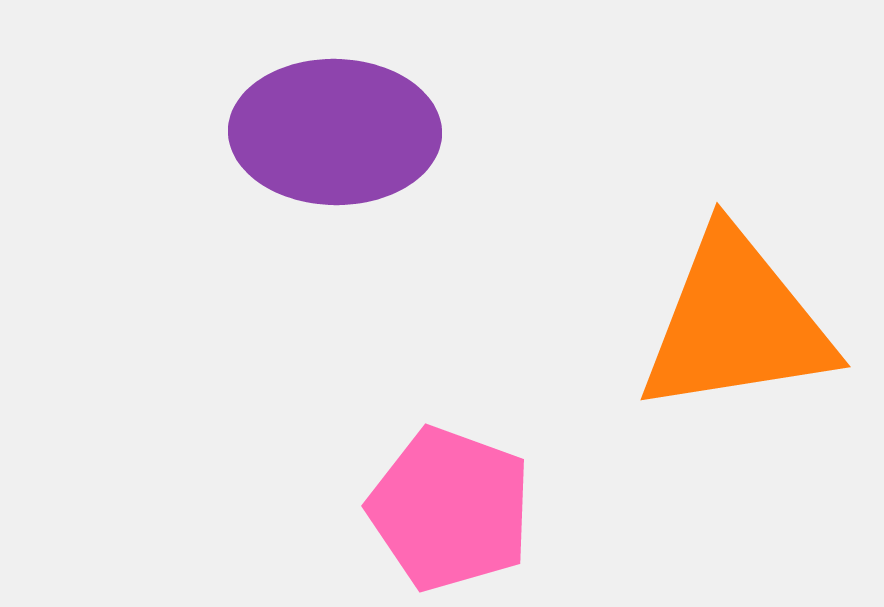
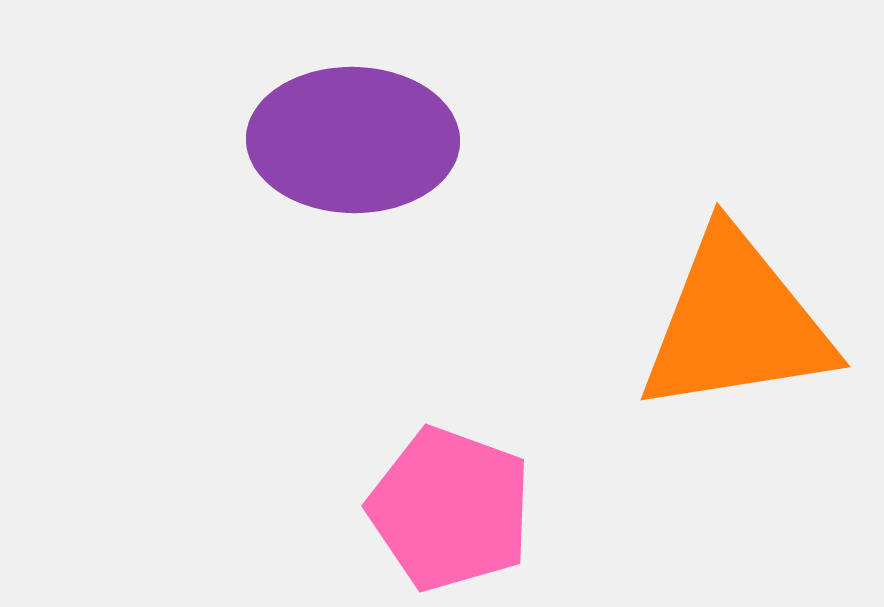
purple ellipse: moved 18 px right, 8 px down
